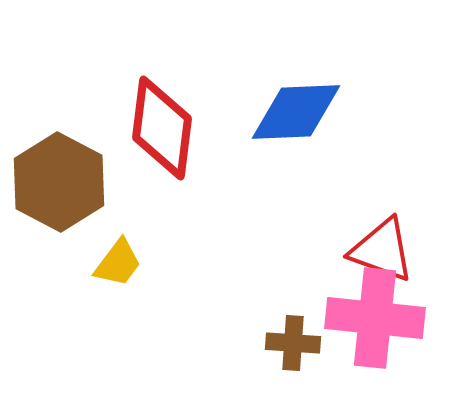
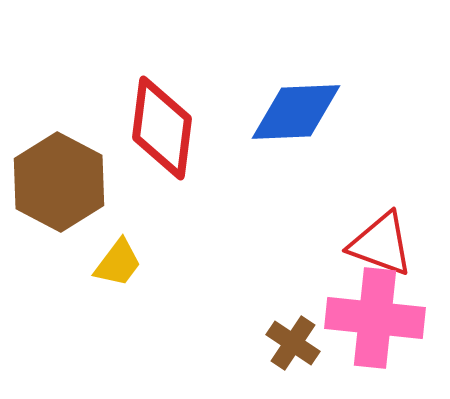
red triangle: moved 1 px left, 6 px up
brown cross: rotated 30 degrees clockwise
